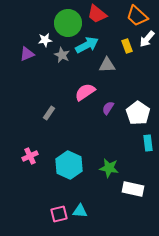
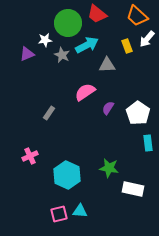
cyan hexagon: moved 2 px left, 10 px down
